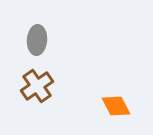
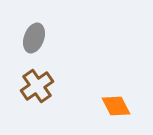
gray ellipse: moved 3 px left, 2 px up; rotated 16 degrees clockwise
